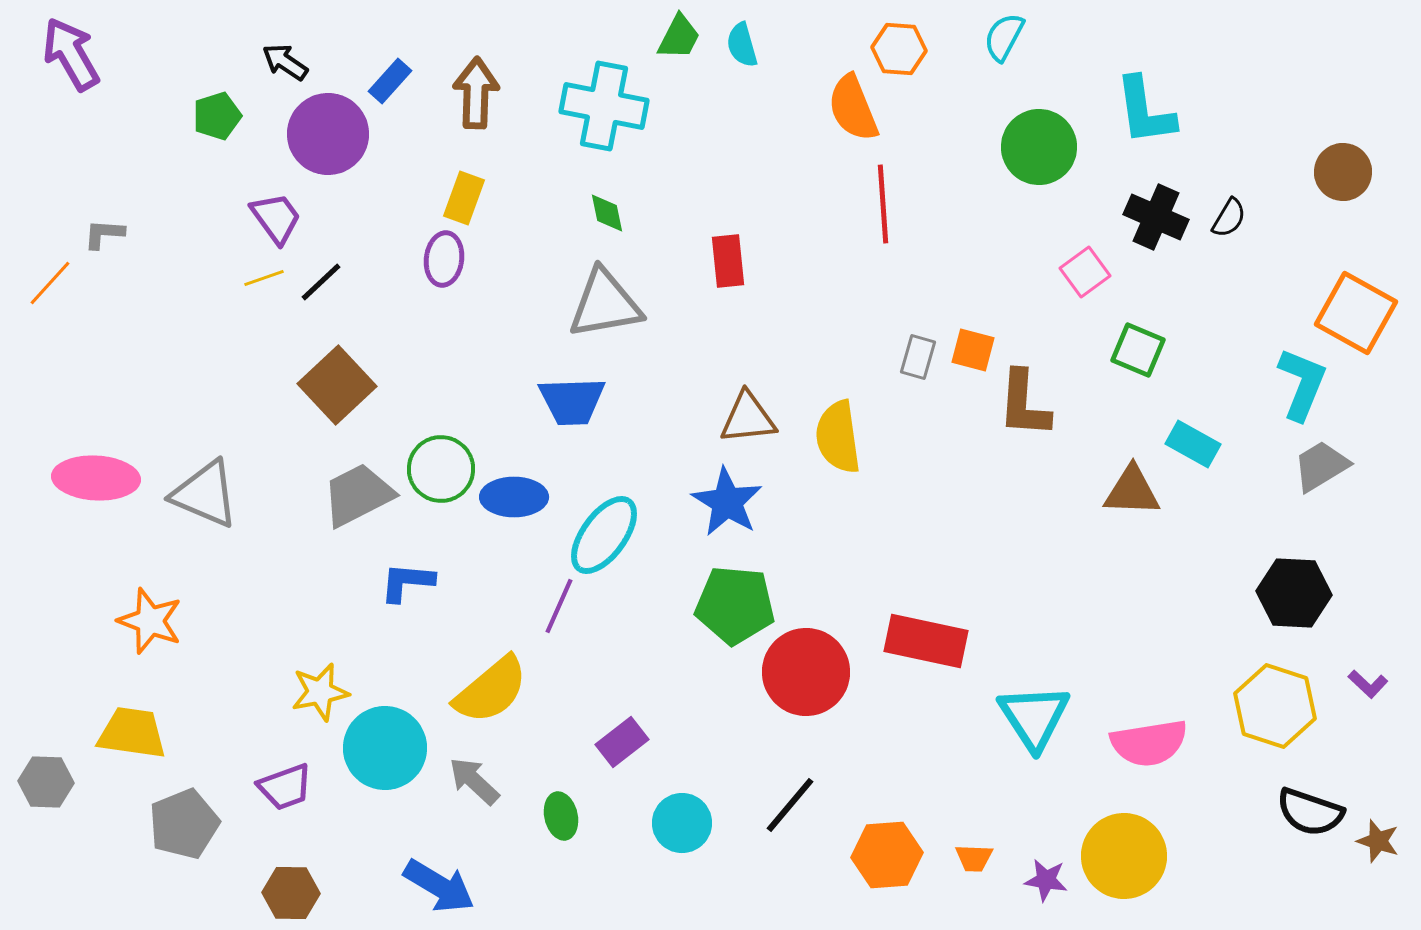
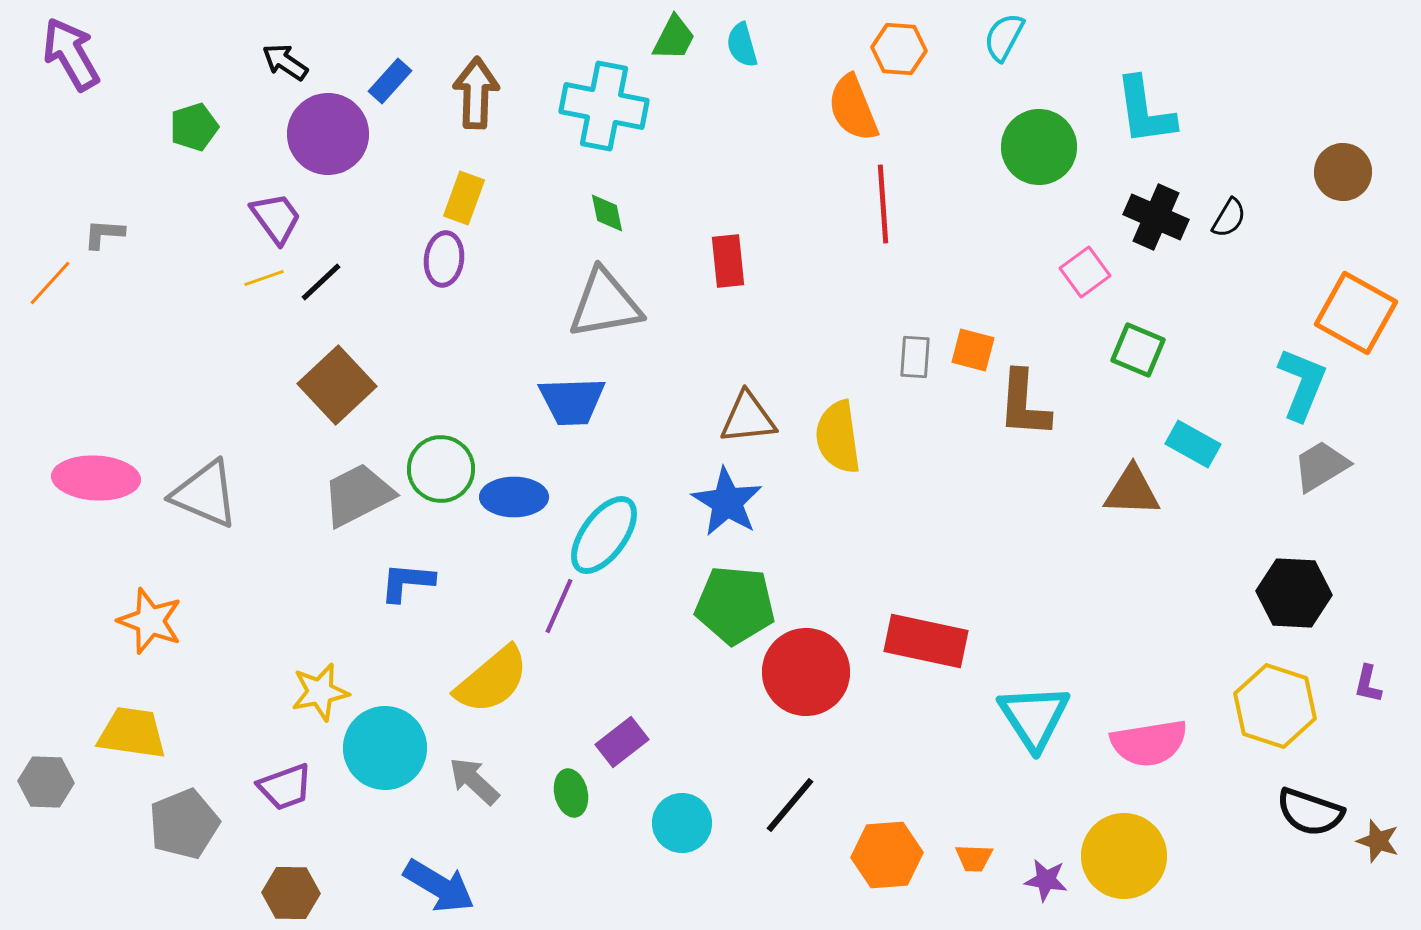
green trapezoid at (679, 37): moved 5 px left, 1 px down
green pentagon at (217, 116): moved 23 px left, 11 px down
gray rectangle at (918, 357): moved 3 px left; rotated 12 degrees counterclockwise
purple L-shape at (1368, 684): rotated 60 degrees clockwise
yellow semicircle at (491, 690): moved 1 px right, 10 px up
green ellipse at (561, 816): moved 10 px right, 23 px up
